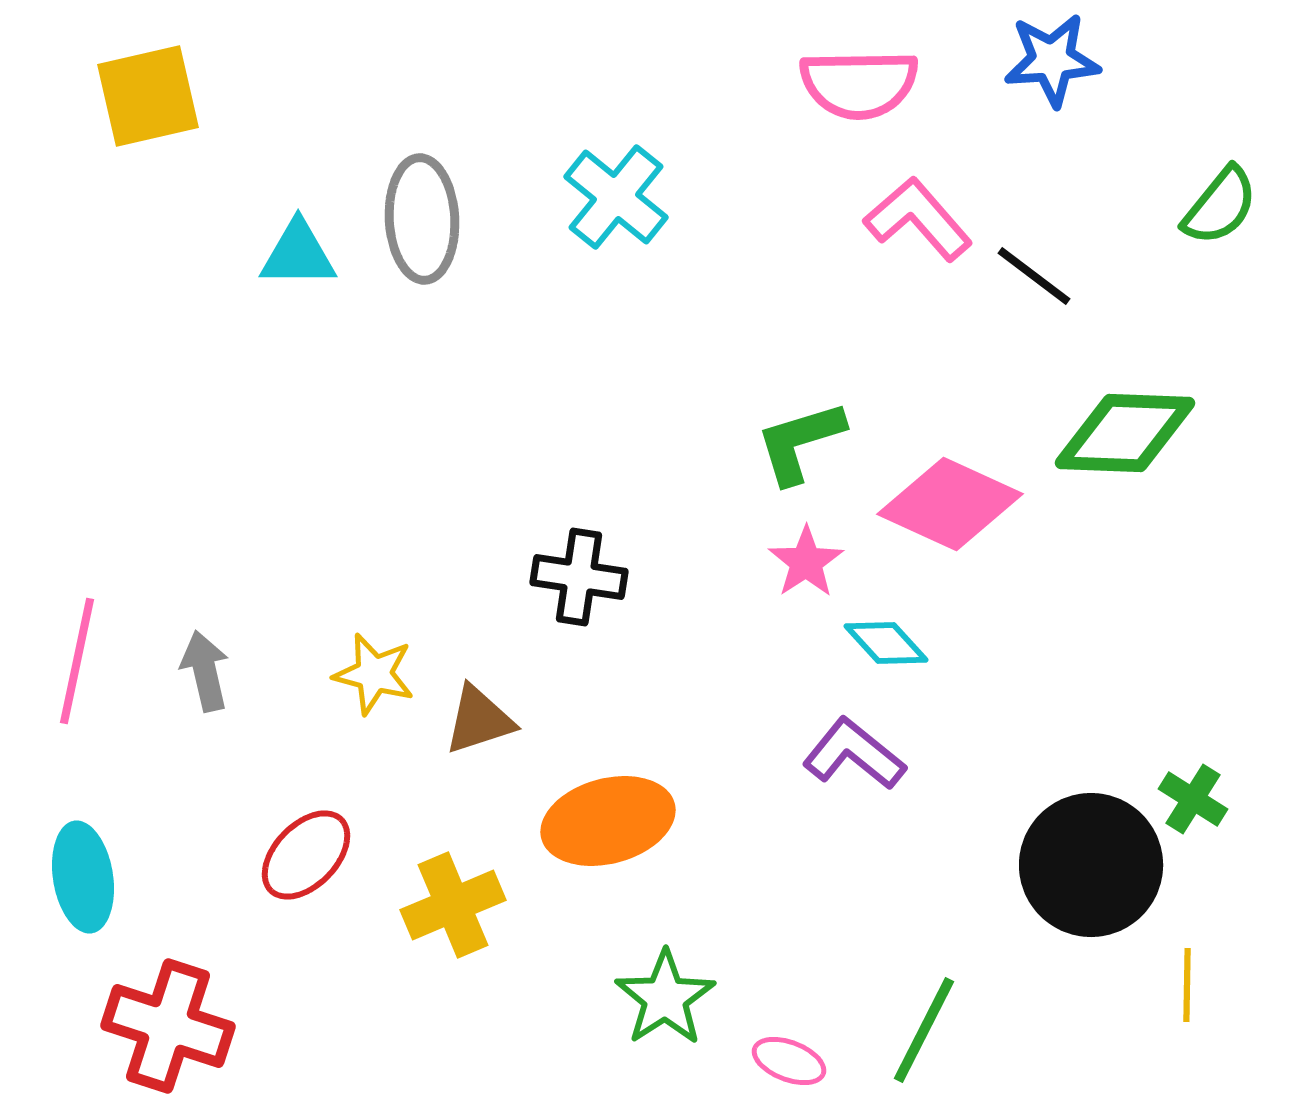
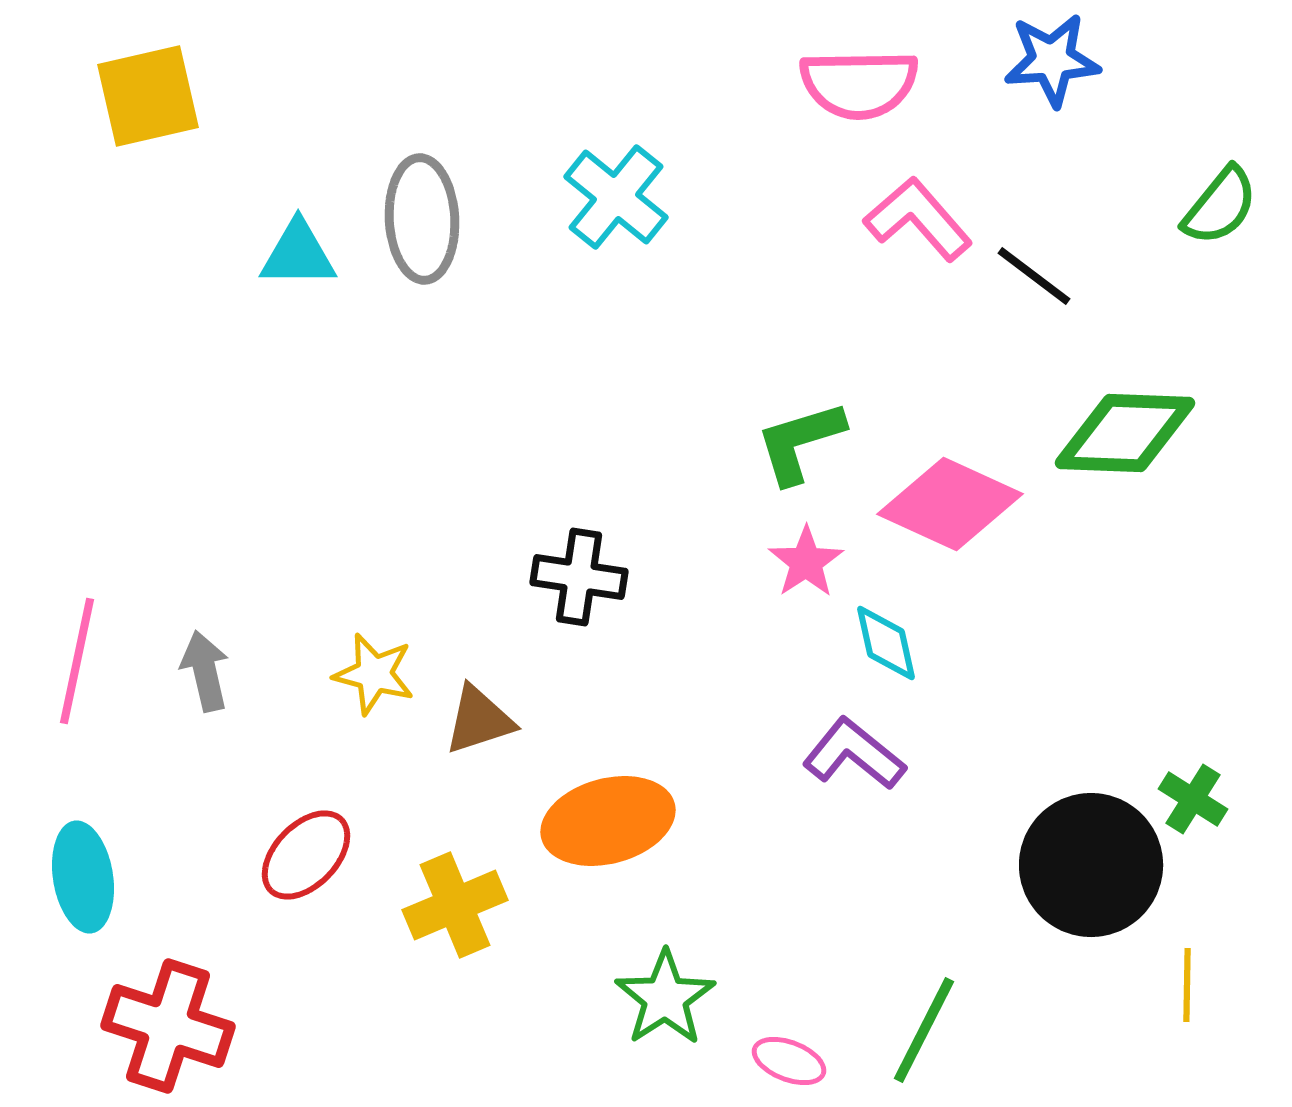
cyan diamond: rotated 30 degrees clockwise
yellow cross: moved 2 px right
